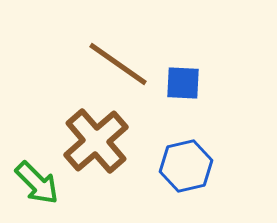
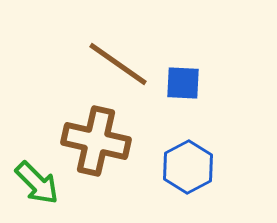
brown cross: rotated 36 degrees counterclockwise
blue hexagon: moved 2 px right, 1 px down; rotated 15 degrees counterclockwise
